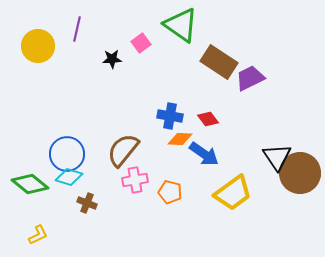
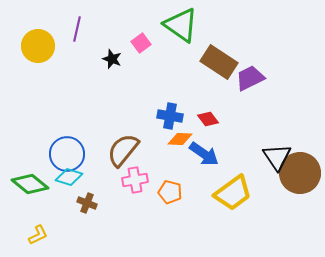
black star: rotated 24 degrees clockwise
